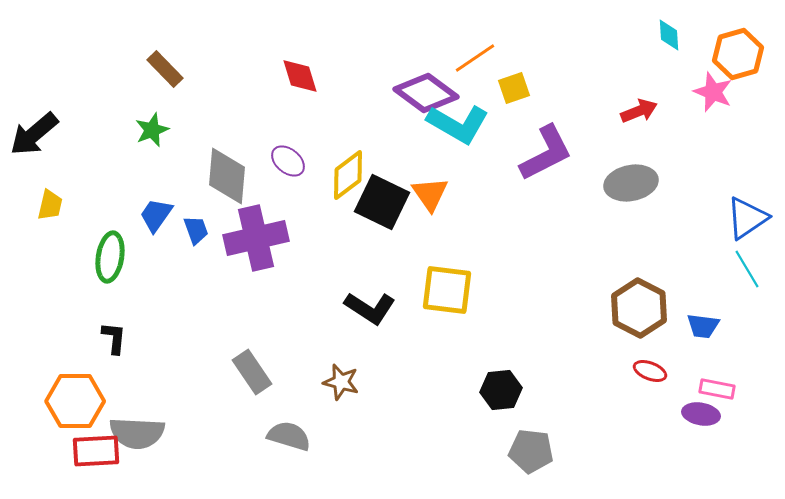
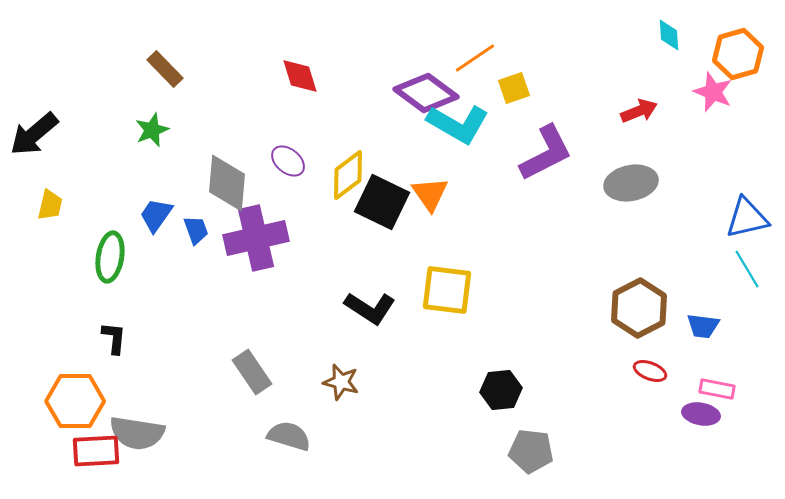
gray diamond at (227, 176): moved 7 px down
blue triangle at (747, 218): rotated 21 degrees clockwise
brown hexagon at (639, 308): rotated 6 degrees clockwise
gray semicircle at (137, 433): rotated 6 degrees clockwise
